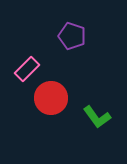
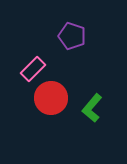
pink rectangle: moved 6 px right
green L-shape: moved 5 px left, 9 px up; rotated 76 degrees clockwise
